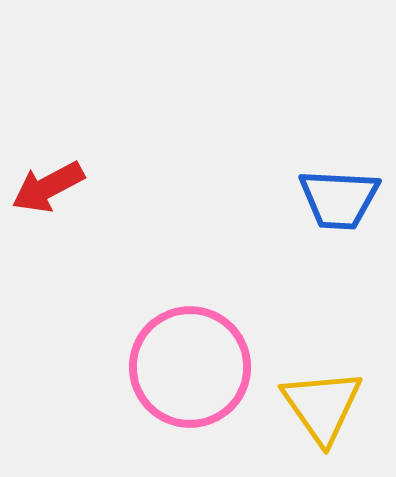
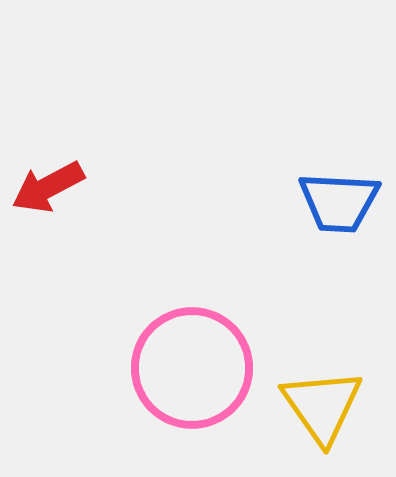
blue trapezoid: moved 3 px down
pink circle: moved 2 px right, 1 px down
